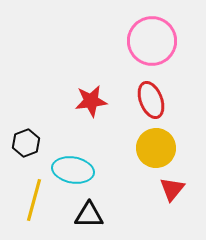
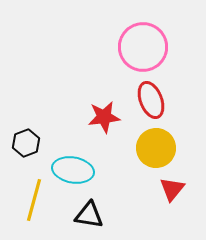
pink circle: moved 9 px left, 6 px down
red star: moved 13 px right, 16 px down
black triangle: rotated 8 degrees clockwise
